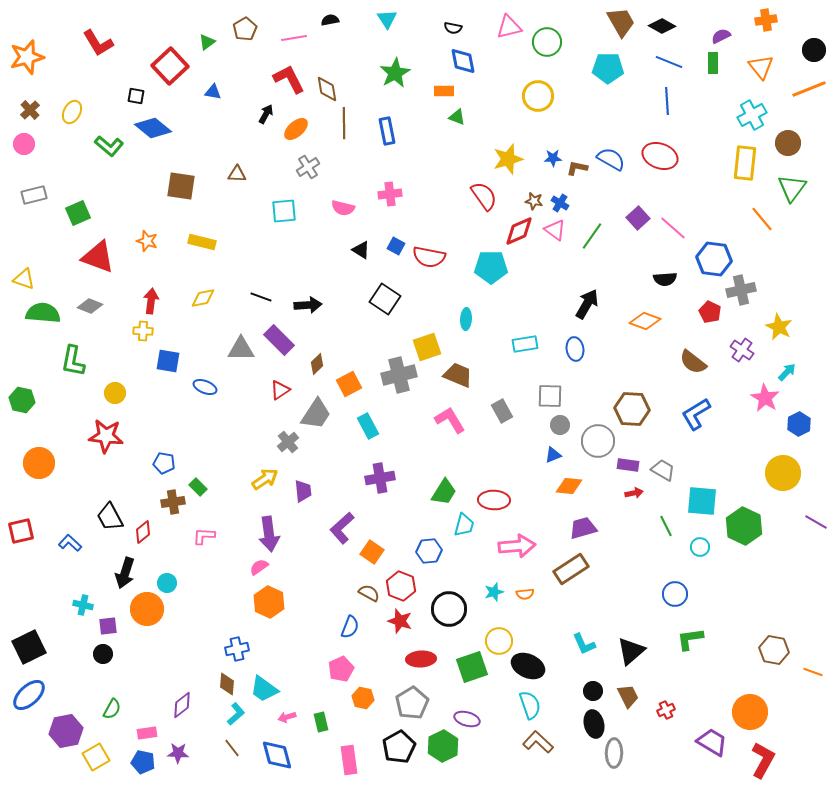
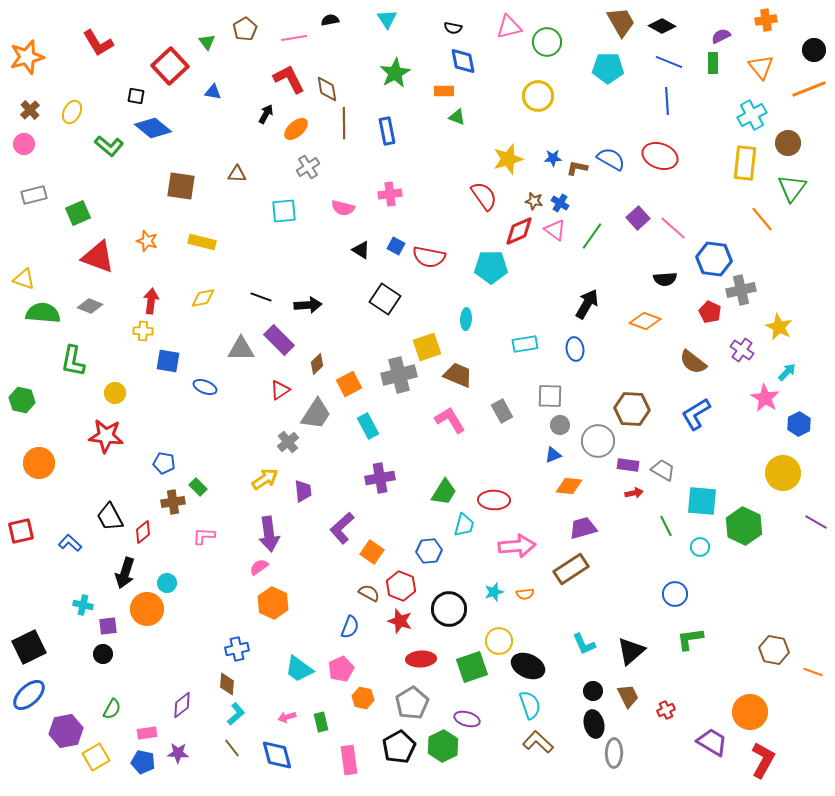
green triangle at (207, 42): rotated 30 degrees counterclockwise
orange hexagon at (269, 602): moved 4 px right, 1 px down
cyan trapezoid at (264, 689): moved 35 px right, 20 px up
